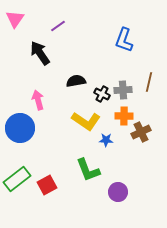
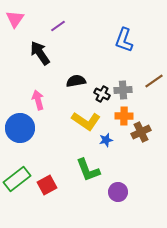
brown line: moved 5 px right, 1 px up; rotated 42 degrees clockwise
blue star: rotated 16 degrees counterclockwise
